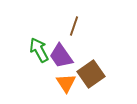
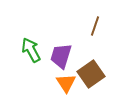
brown line: moved 21 px right
green arrow: moved 8 px left
purple trapezoid: rotated 52 degrees clockwise
